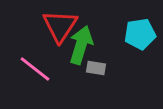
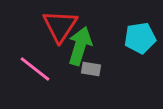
cyan pentagon: moved 4 px down
green arrow: moved 1 px left, 1 px down
gray rectangle: moved 5 px left, 1 px down
